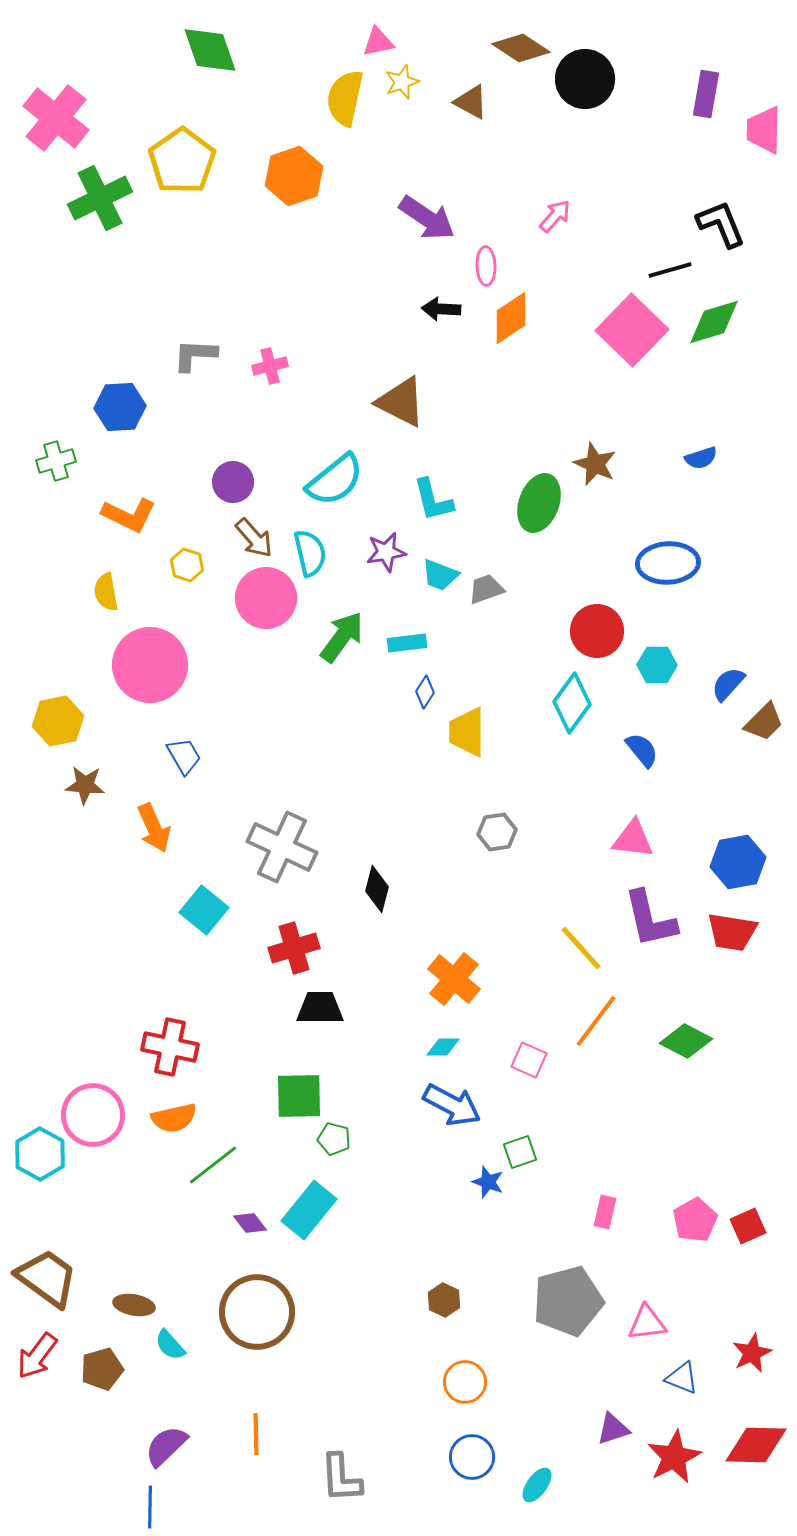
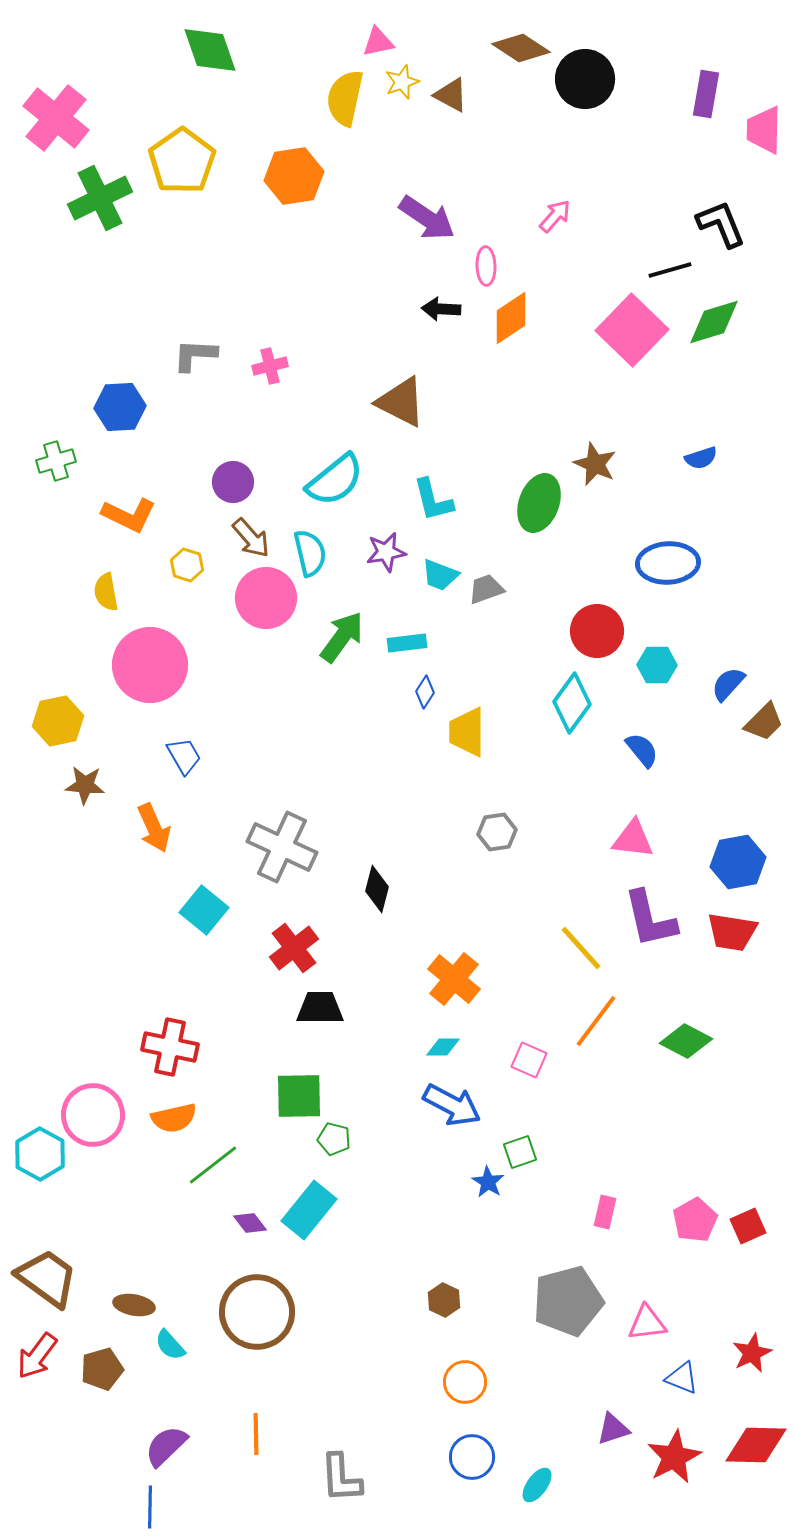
brown triangle at (471, 102): moved 20 px left, 7 px up
orange hexagon at (294, 176): rotated 10 degrees clockwise
brown arrow at (254, 538): moved 3 px left
red cross at (294, 948): rotated 21 degrees counterclockwise
blue star at (488, 1182): rotated 12 degrees clockwise
